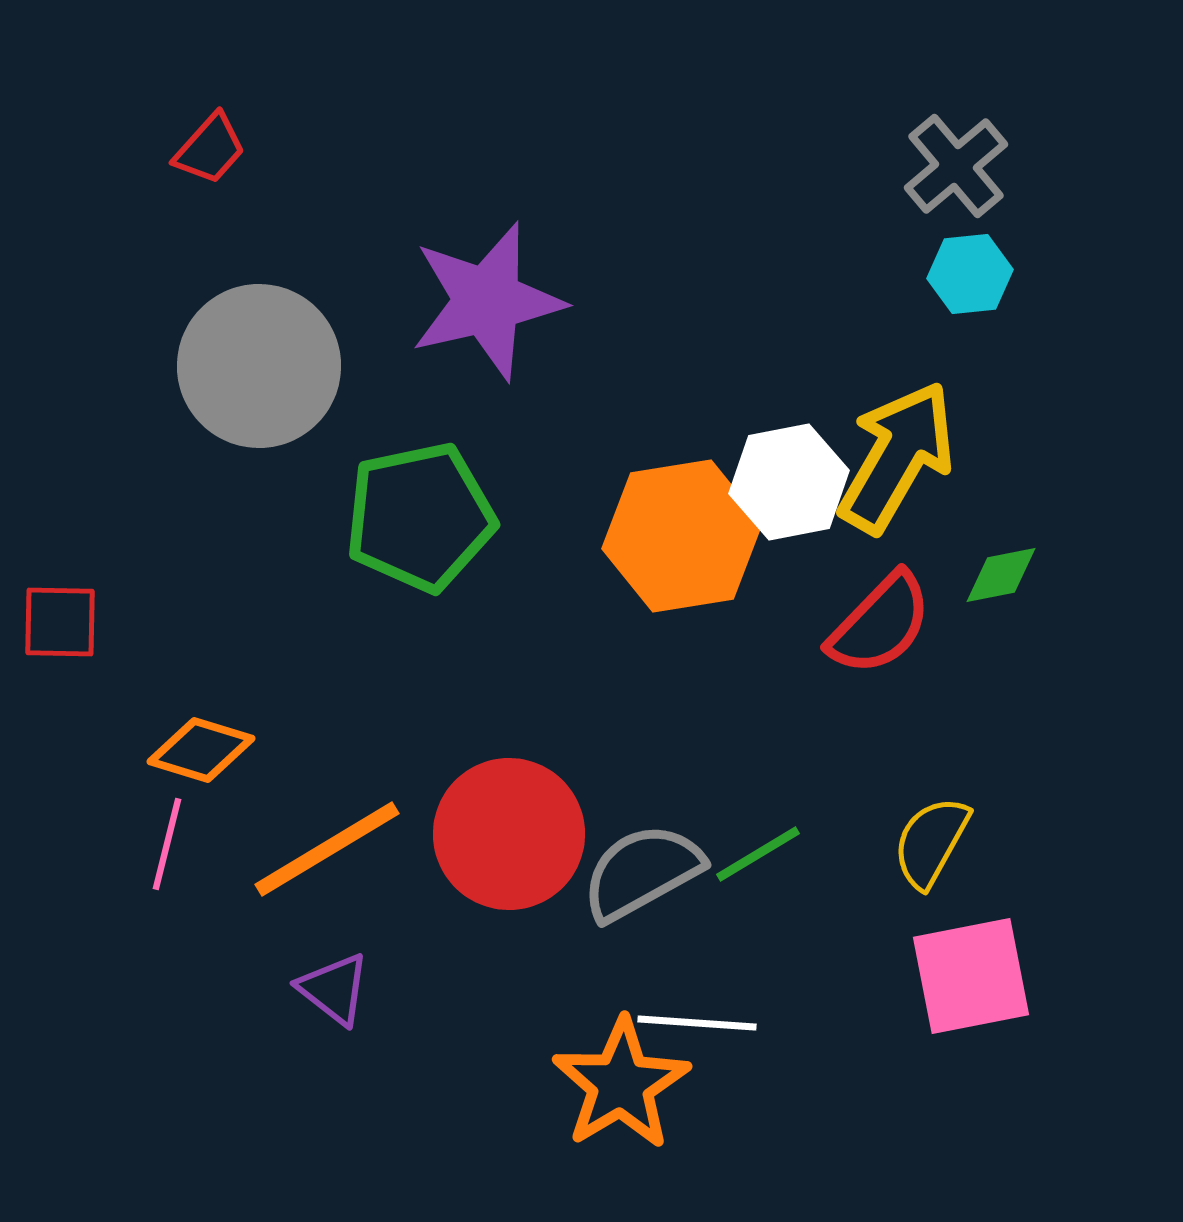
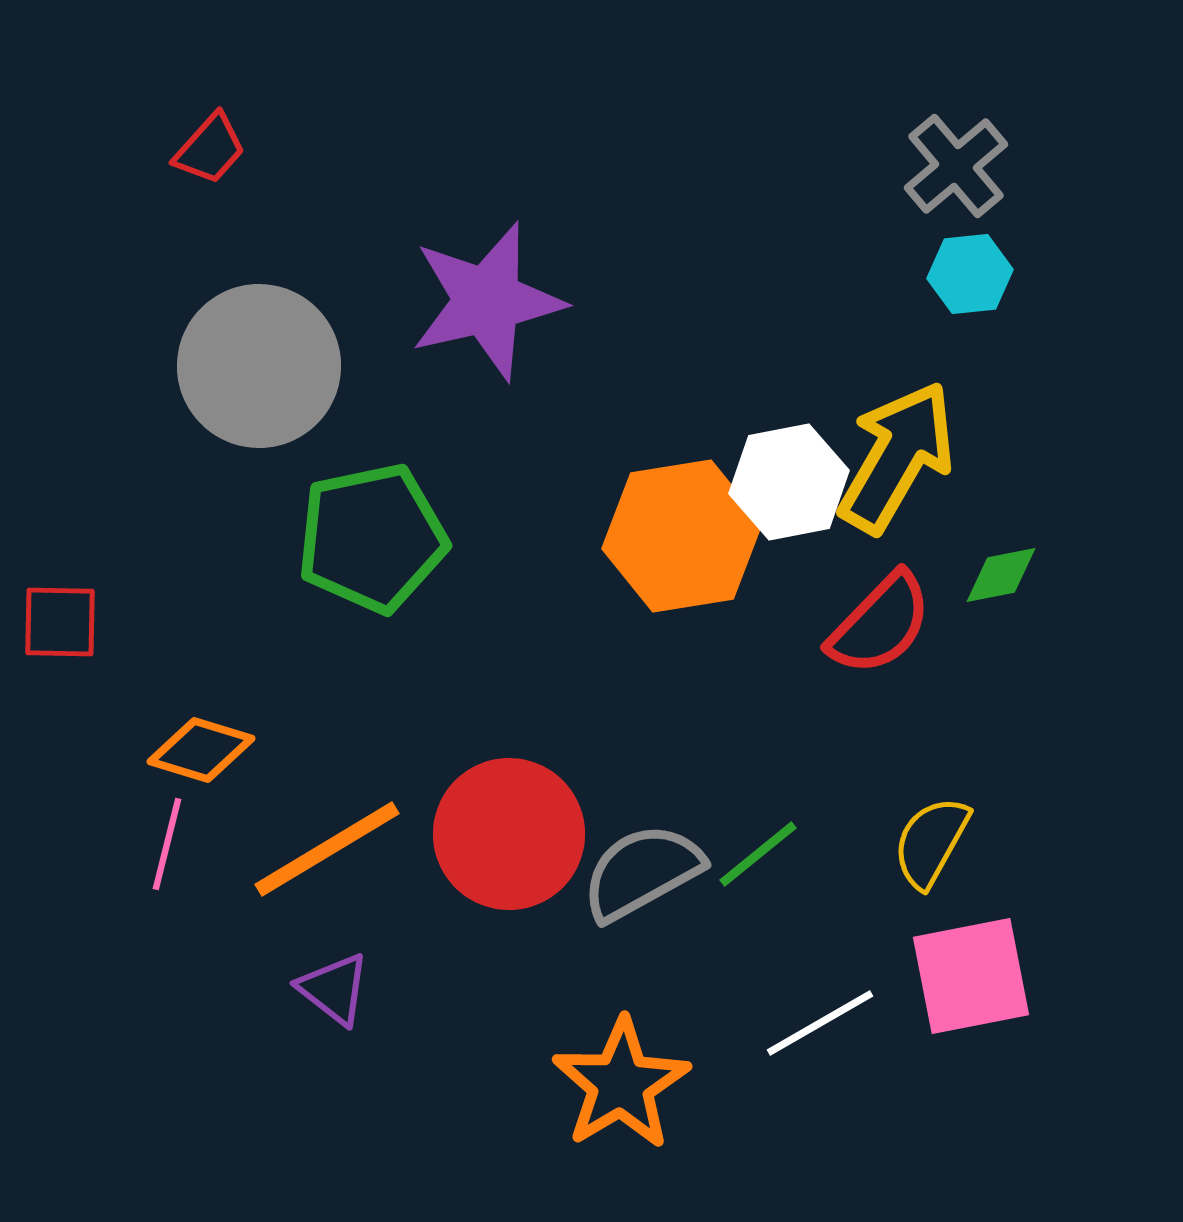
green pentagon: moved 48 px left, 21 px down
green line: rotated 8 degrees counterclockwise
white line: moved 123 px right; rotated 34 degrees counterclockwise
